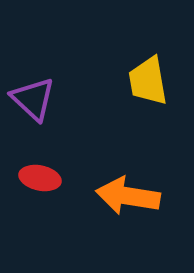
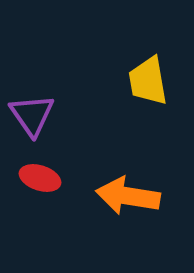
purple triangle: moved 1 px left, 16 px down; rotated 12 degrees clockwise
red ellipse: rotated 6 degrees clockwise
